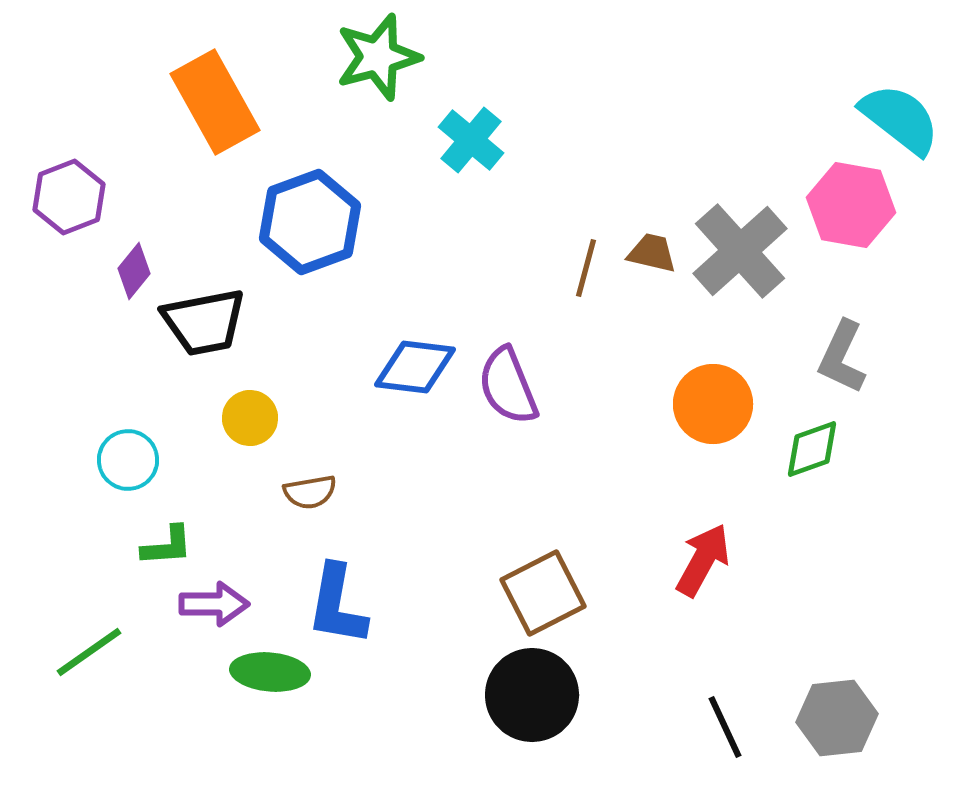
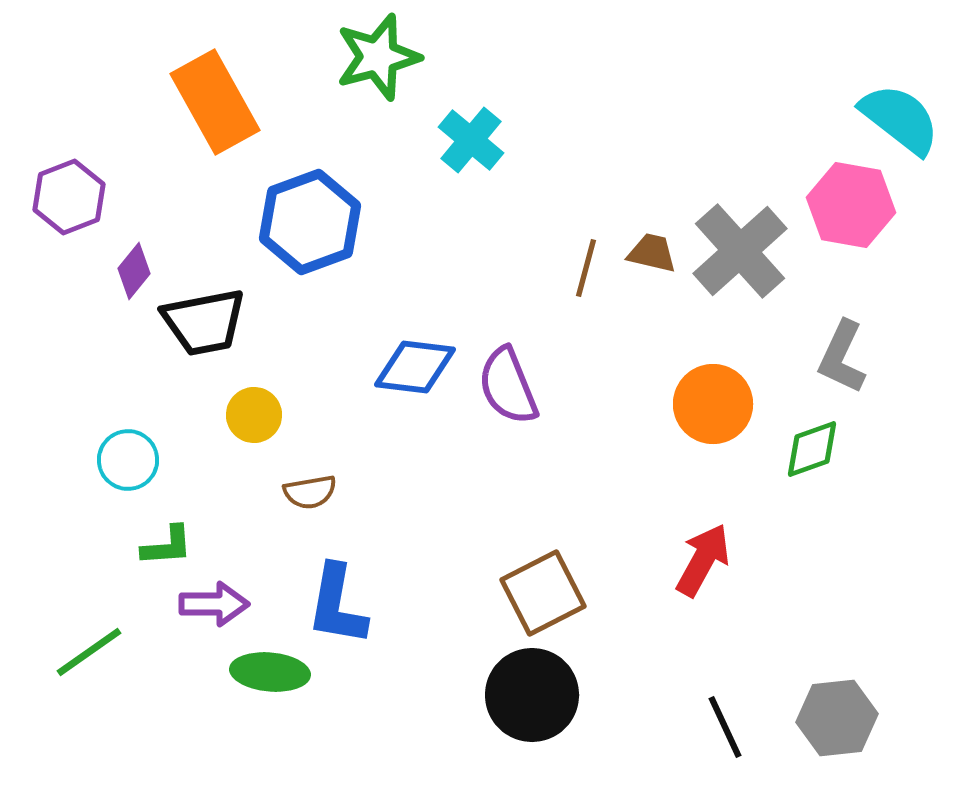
yellow circle: moved 4 px right, 3 px up
